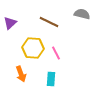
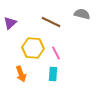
brown line: moved 2 px right
cyan rectangle: moved 2 px right, 5 px up
